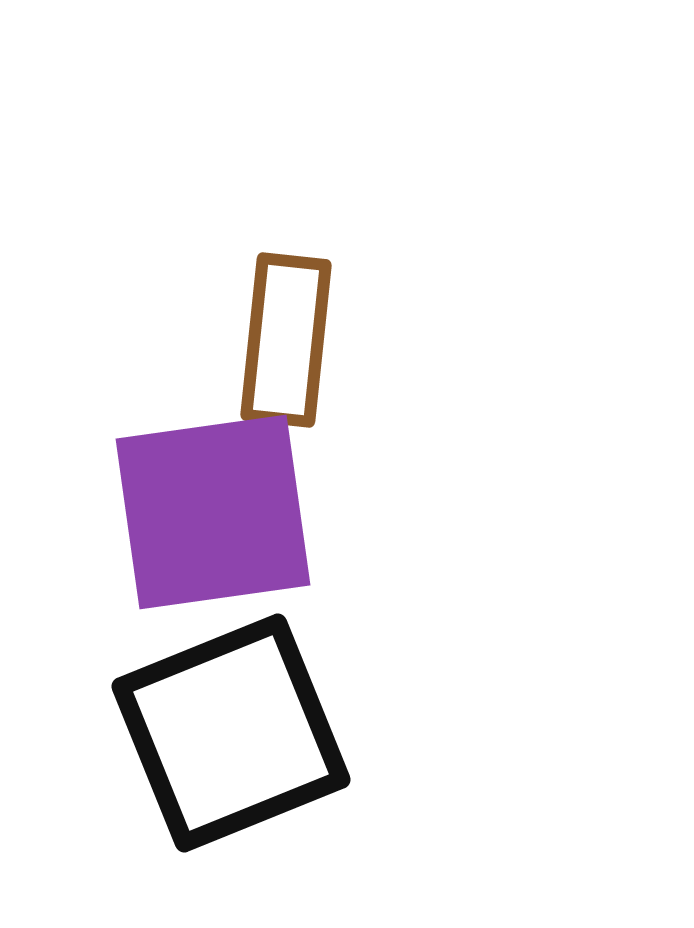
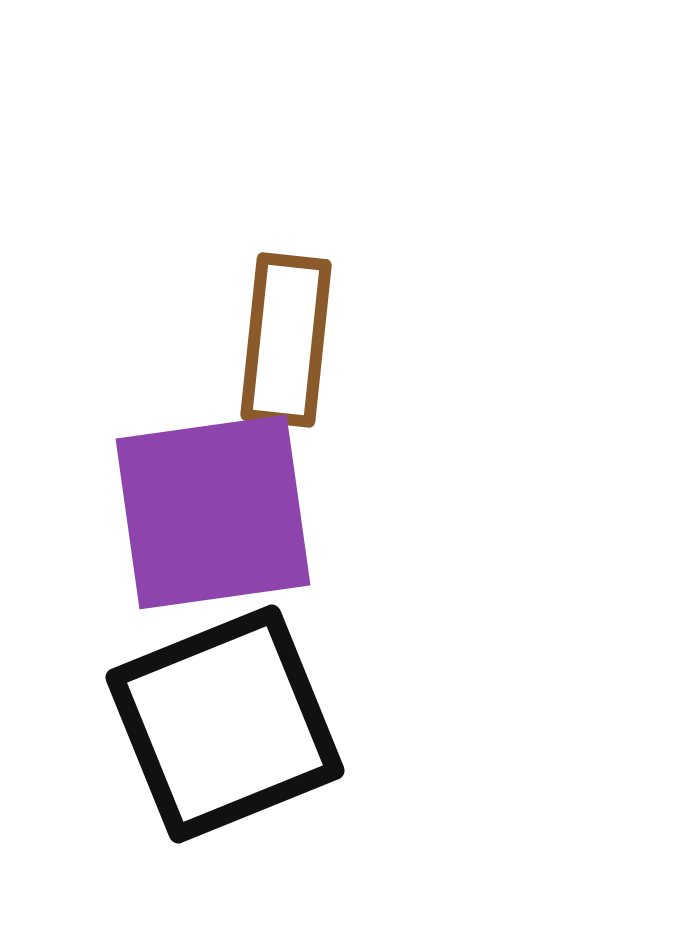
black square: moved 6 px left, 9 px up
